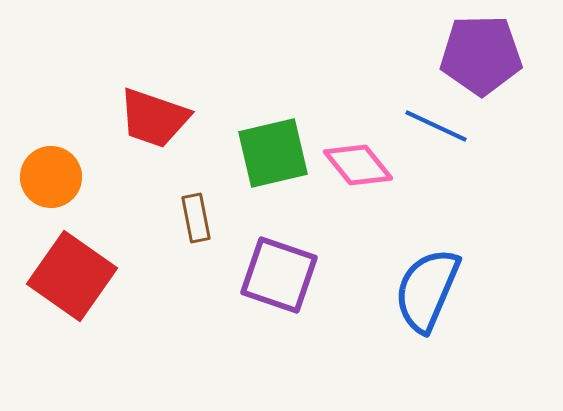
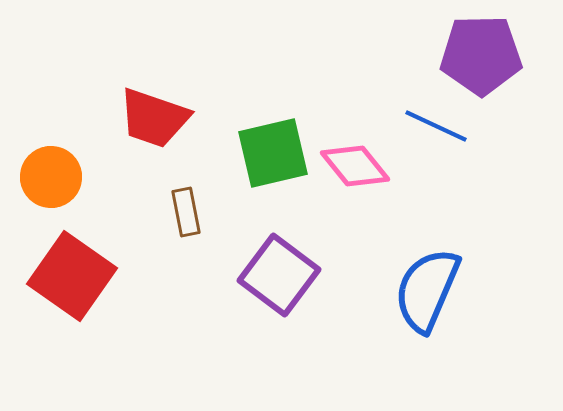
pink diamond: moved 3 px left, 1 px down
brown rectangle: moved 10 px left, 6 px up
purple square: rotated 18 degrees clockwise
